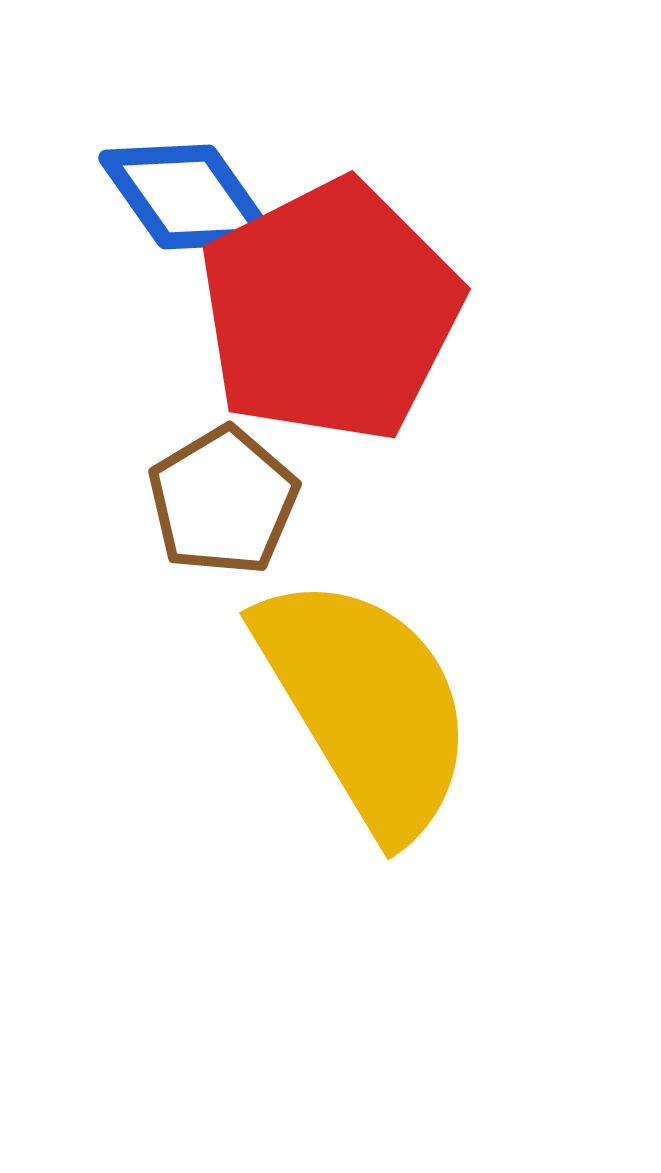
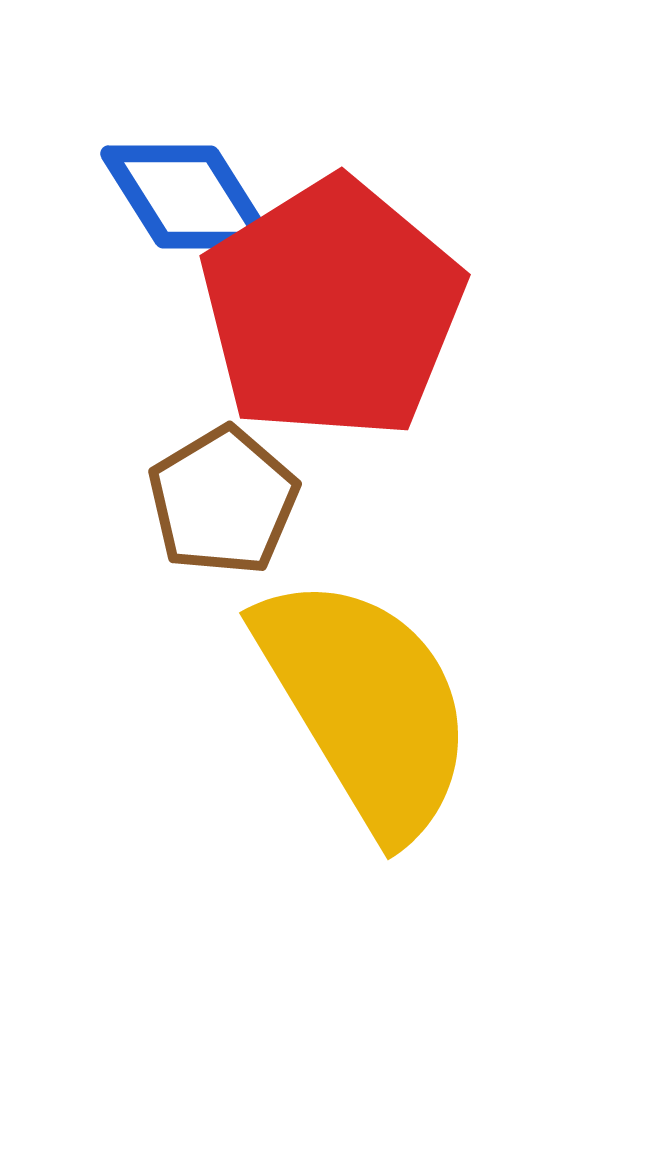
blue diamond: rotated 3 degrees clockwise
red pentagon: moved 2 px right, 2 px up; rotated 5 degrees counterclockwise
